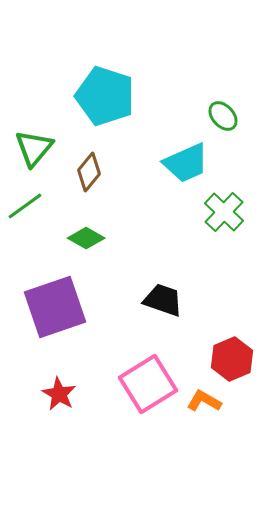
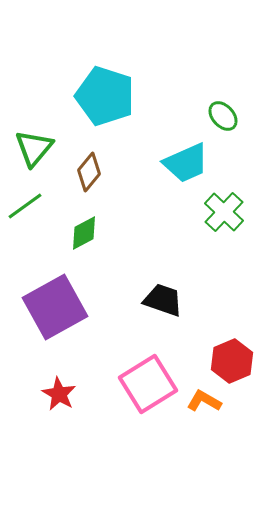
green diamond: moved 2 px left, 5 px up; rotated 57 degrees counterclockwise
purple square: rotated 10 degrees counterclockwise
red hexagon: moved 2 px down
